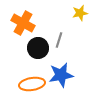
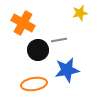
gray line: rotated 63 degrees clockwise
black circle: moved 2 px down
blue star: moved 6 px right, 5 px up
orange ellipse: moved 2 px right
